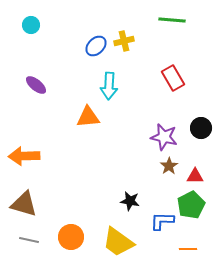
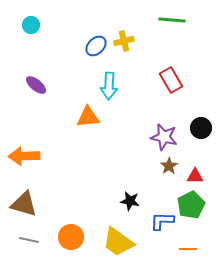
red rectangle: moved 2 px left, 2 px down
